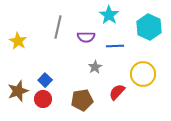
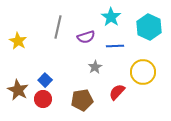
cyan star: moved 2 px right, 2 px down
purple semicircle: rotated 18 degrees counterclockwise
yellow circle: moved 2 px up
brown star: moved 1 px up; rotated 25 degrees counterclockwise
